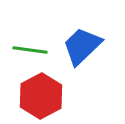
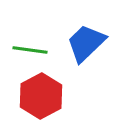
blue trapezoid: moved 4 px right, 3 px up
